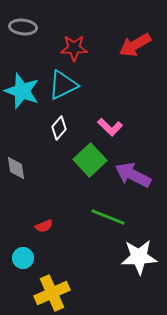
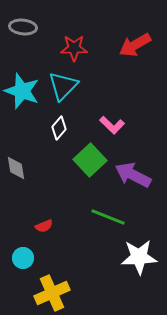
cyan triangle: moved 1 px down; rotated 20 degrees counterclockwise
pink L-shape: moved 2 px right, 2 px up
